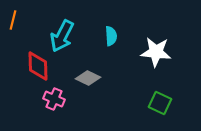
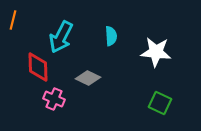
cyan arrow: moved 1 px left, 1 px down
red diamond: moved 1 px down
